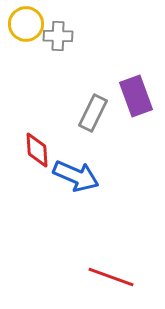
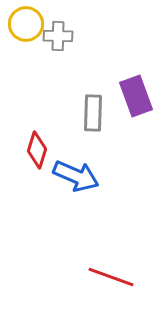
gray rectangle: rotated 24 degrees counterclockwise
red diamond: rotated 21 degrees clockwise
